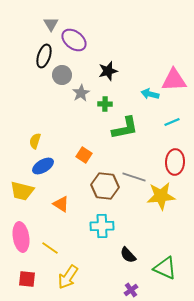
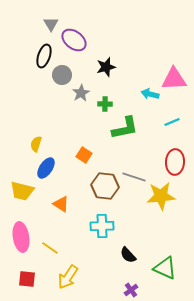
black star: moved 2 px left, 4 px up
pink triangle: moved 1 px up
yellow semicircle: moved 1 px right, 3 px down
blue ellipse: moved 3 px right, 2 px down; rotated 25 degrees counterclockwise
